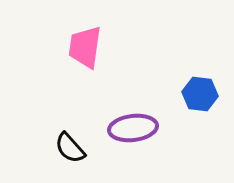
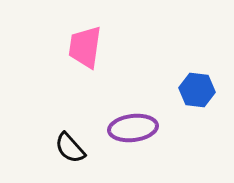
blue hexagon: moved 3 px left, 4 px up
